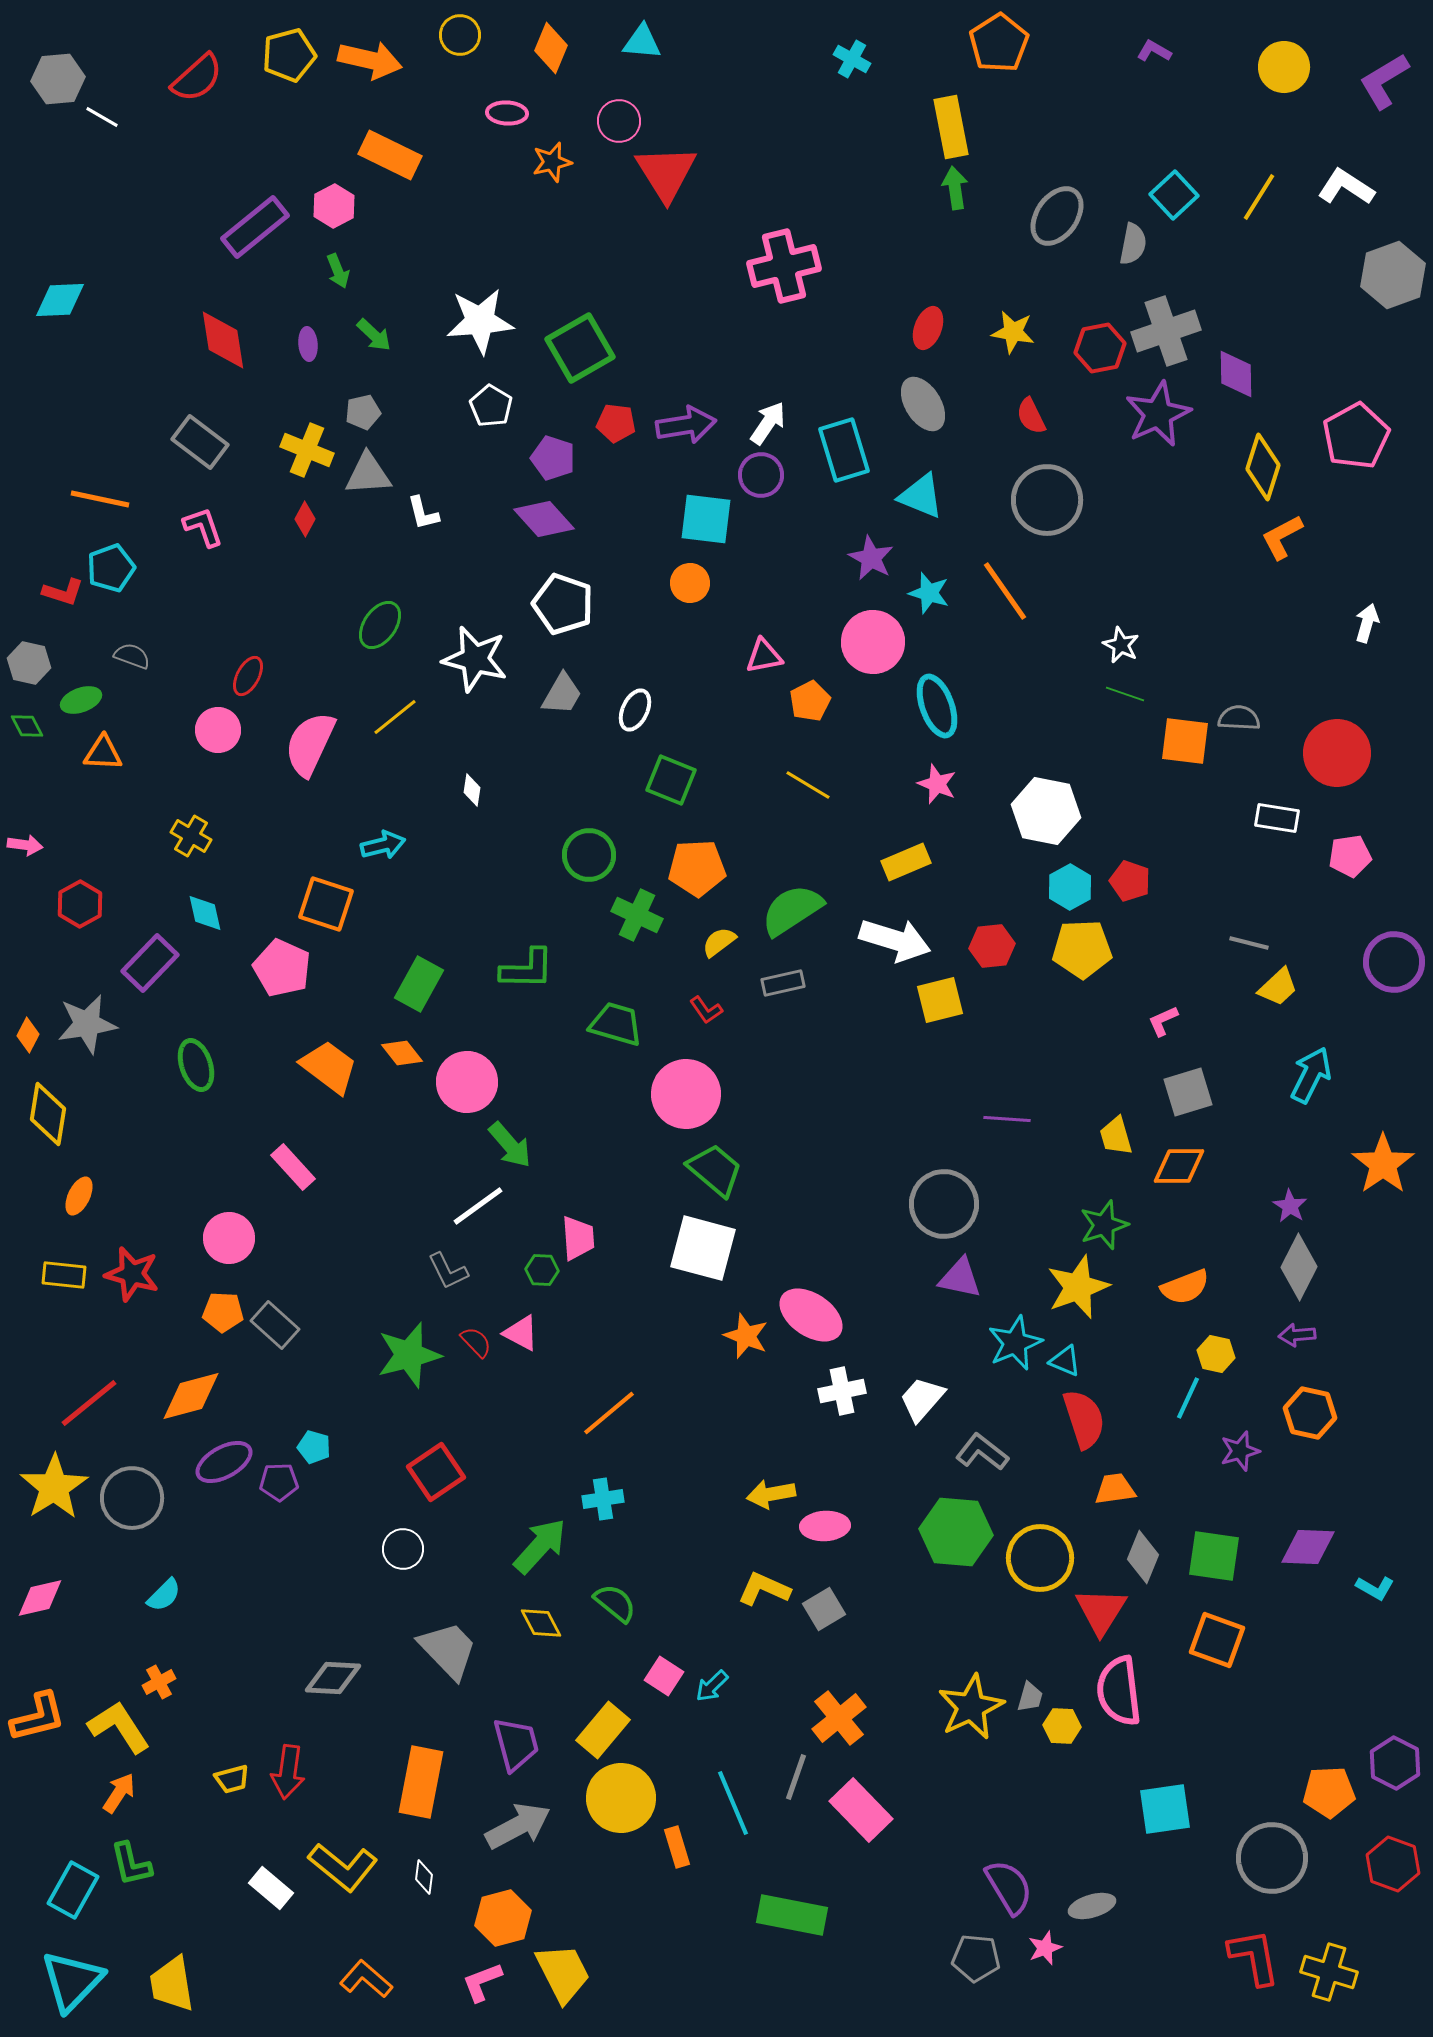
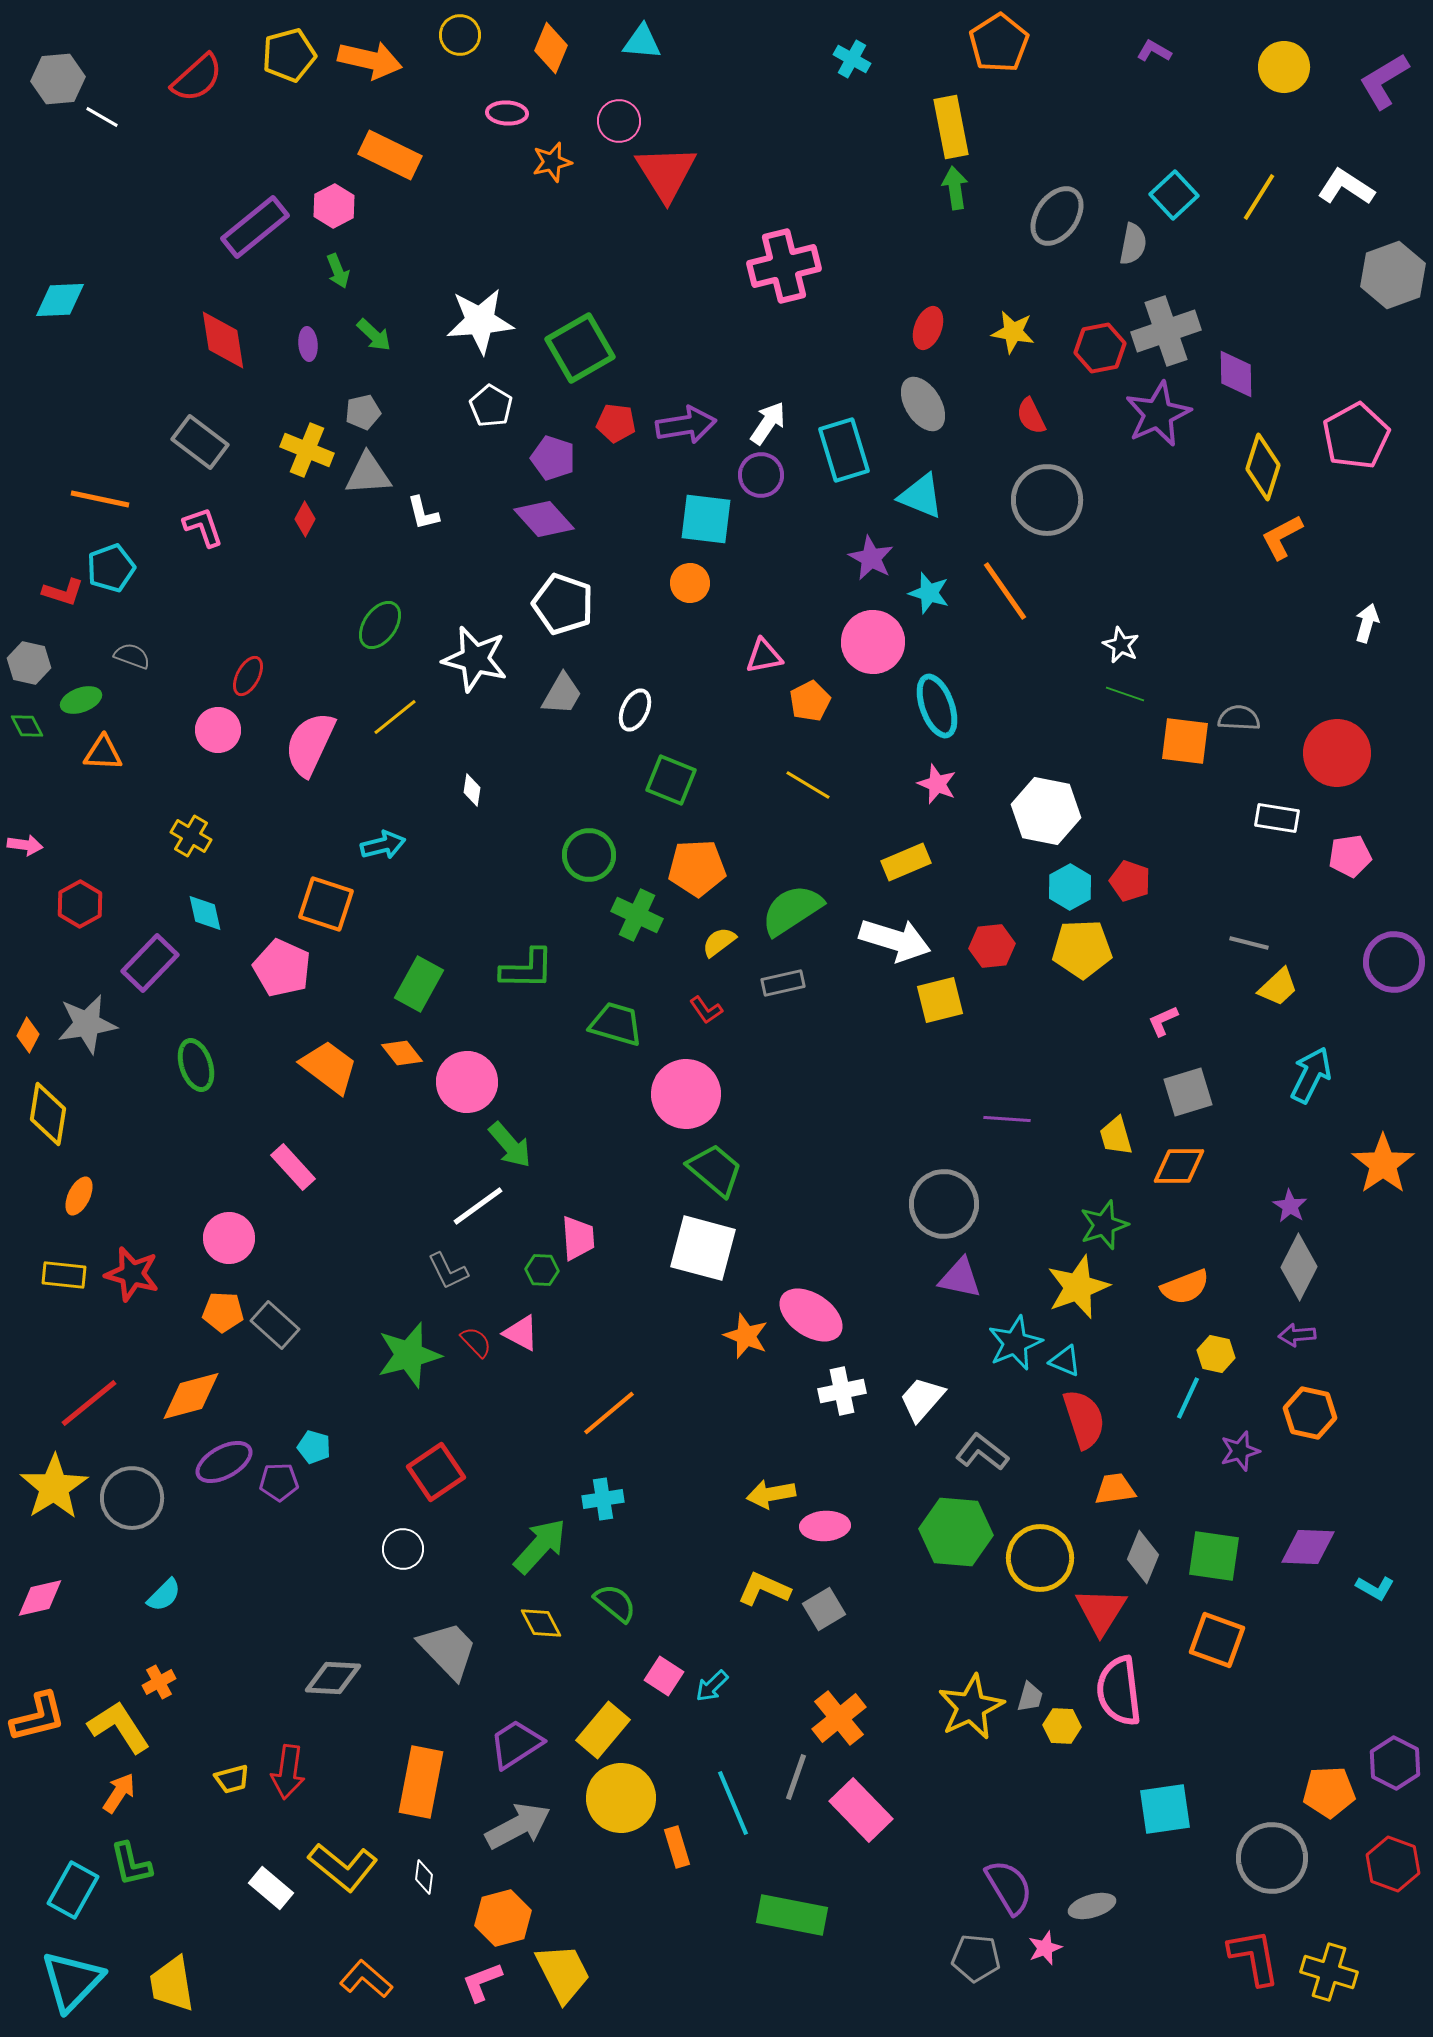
purple trapezoid at (516, 1744): rotated 108 degrees counterclockwise
